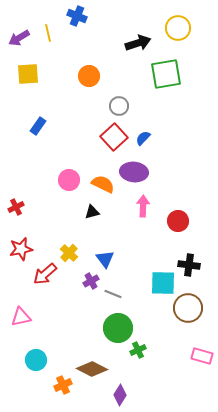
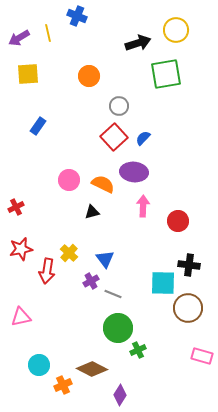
yellow circle: moved 2 px left, 2 px down
red arrow: moved 2 px right, 3 px up; rotated 40 degrees counterclockwise
cyan circle: moved 3 px right, 5 px down
